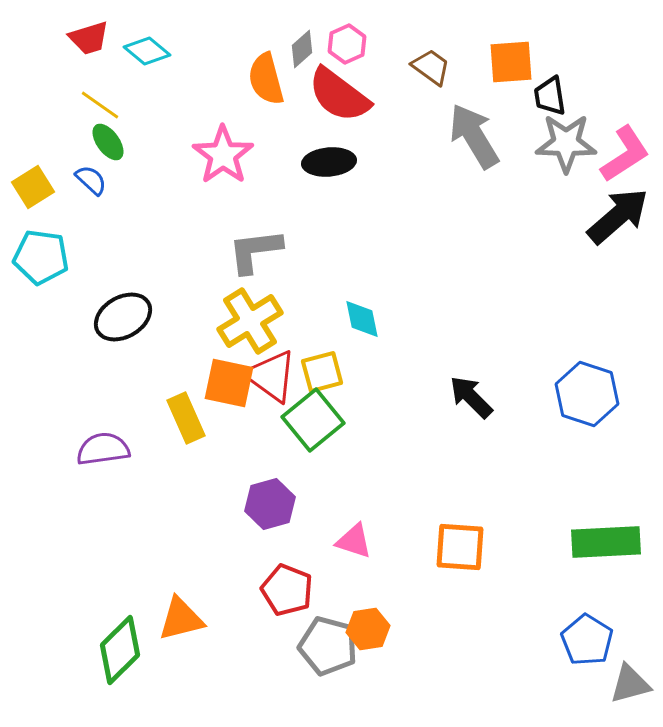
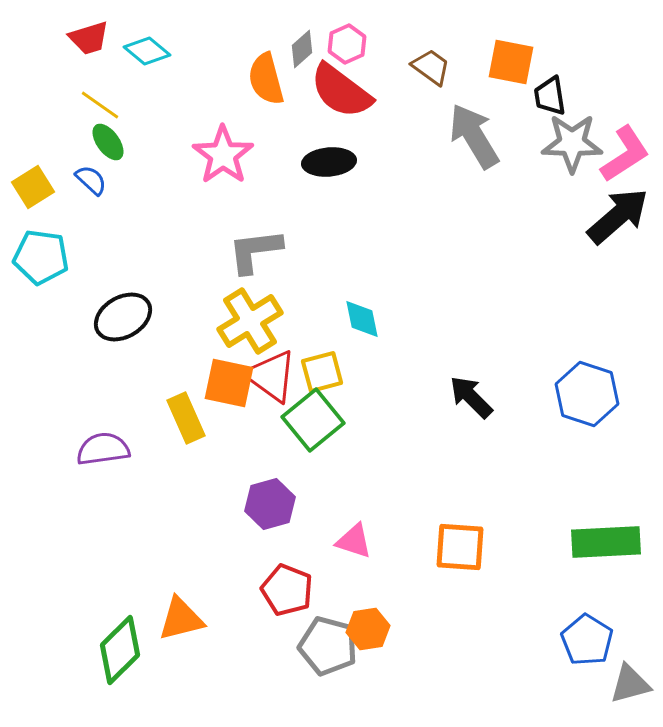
orange square at (511, 62): rotated 15 degrees clockwise
red semicircle at (339, 95): moved 2 px right, 4 px up
gray star at (566, 143): moved 6 px right
